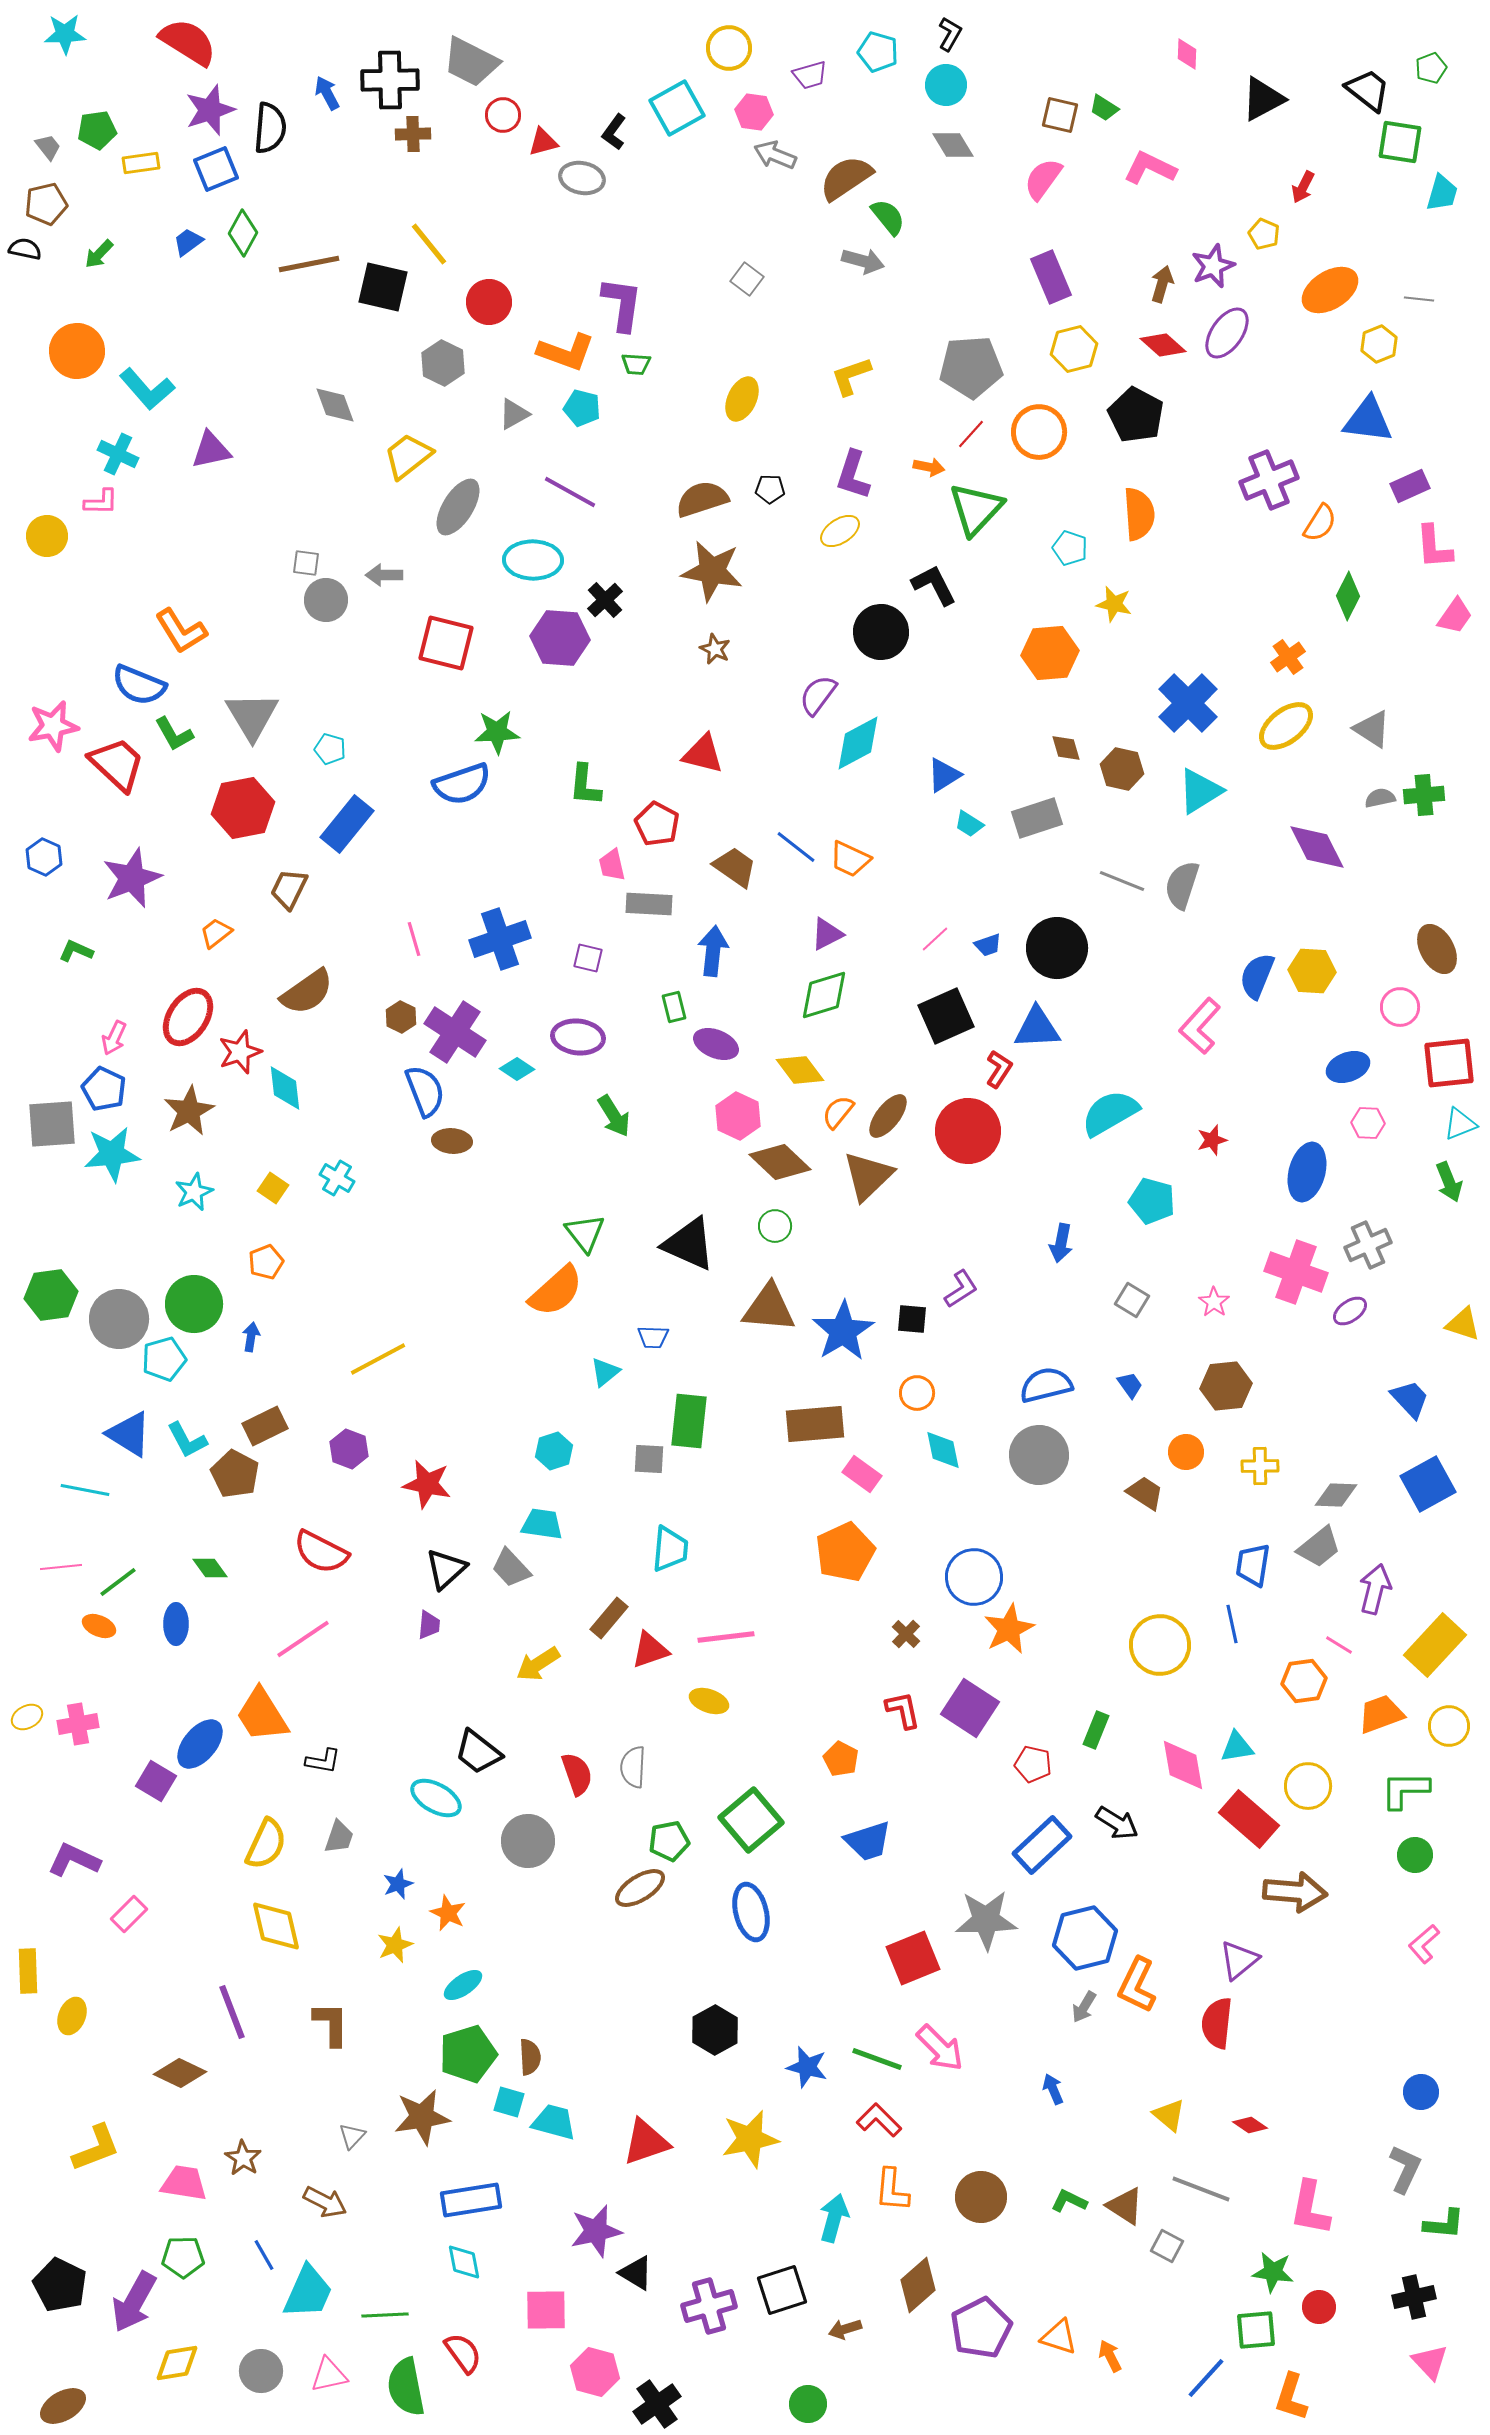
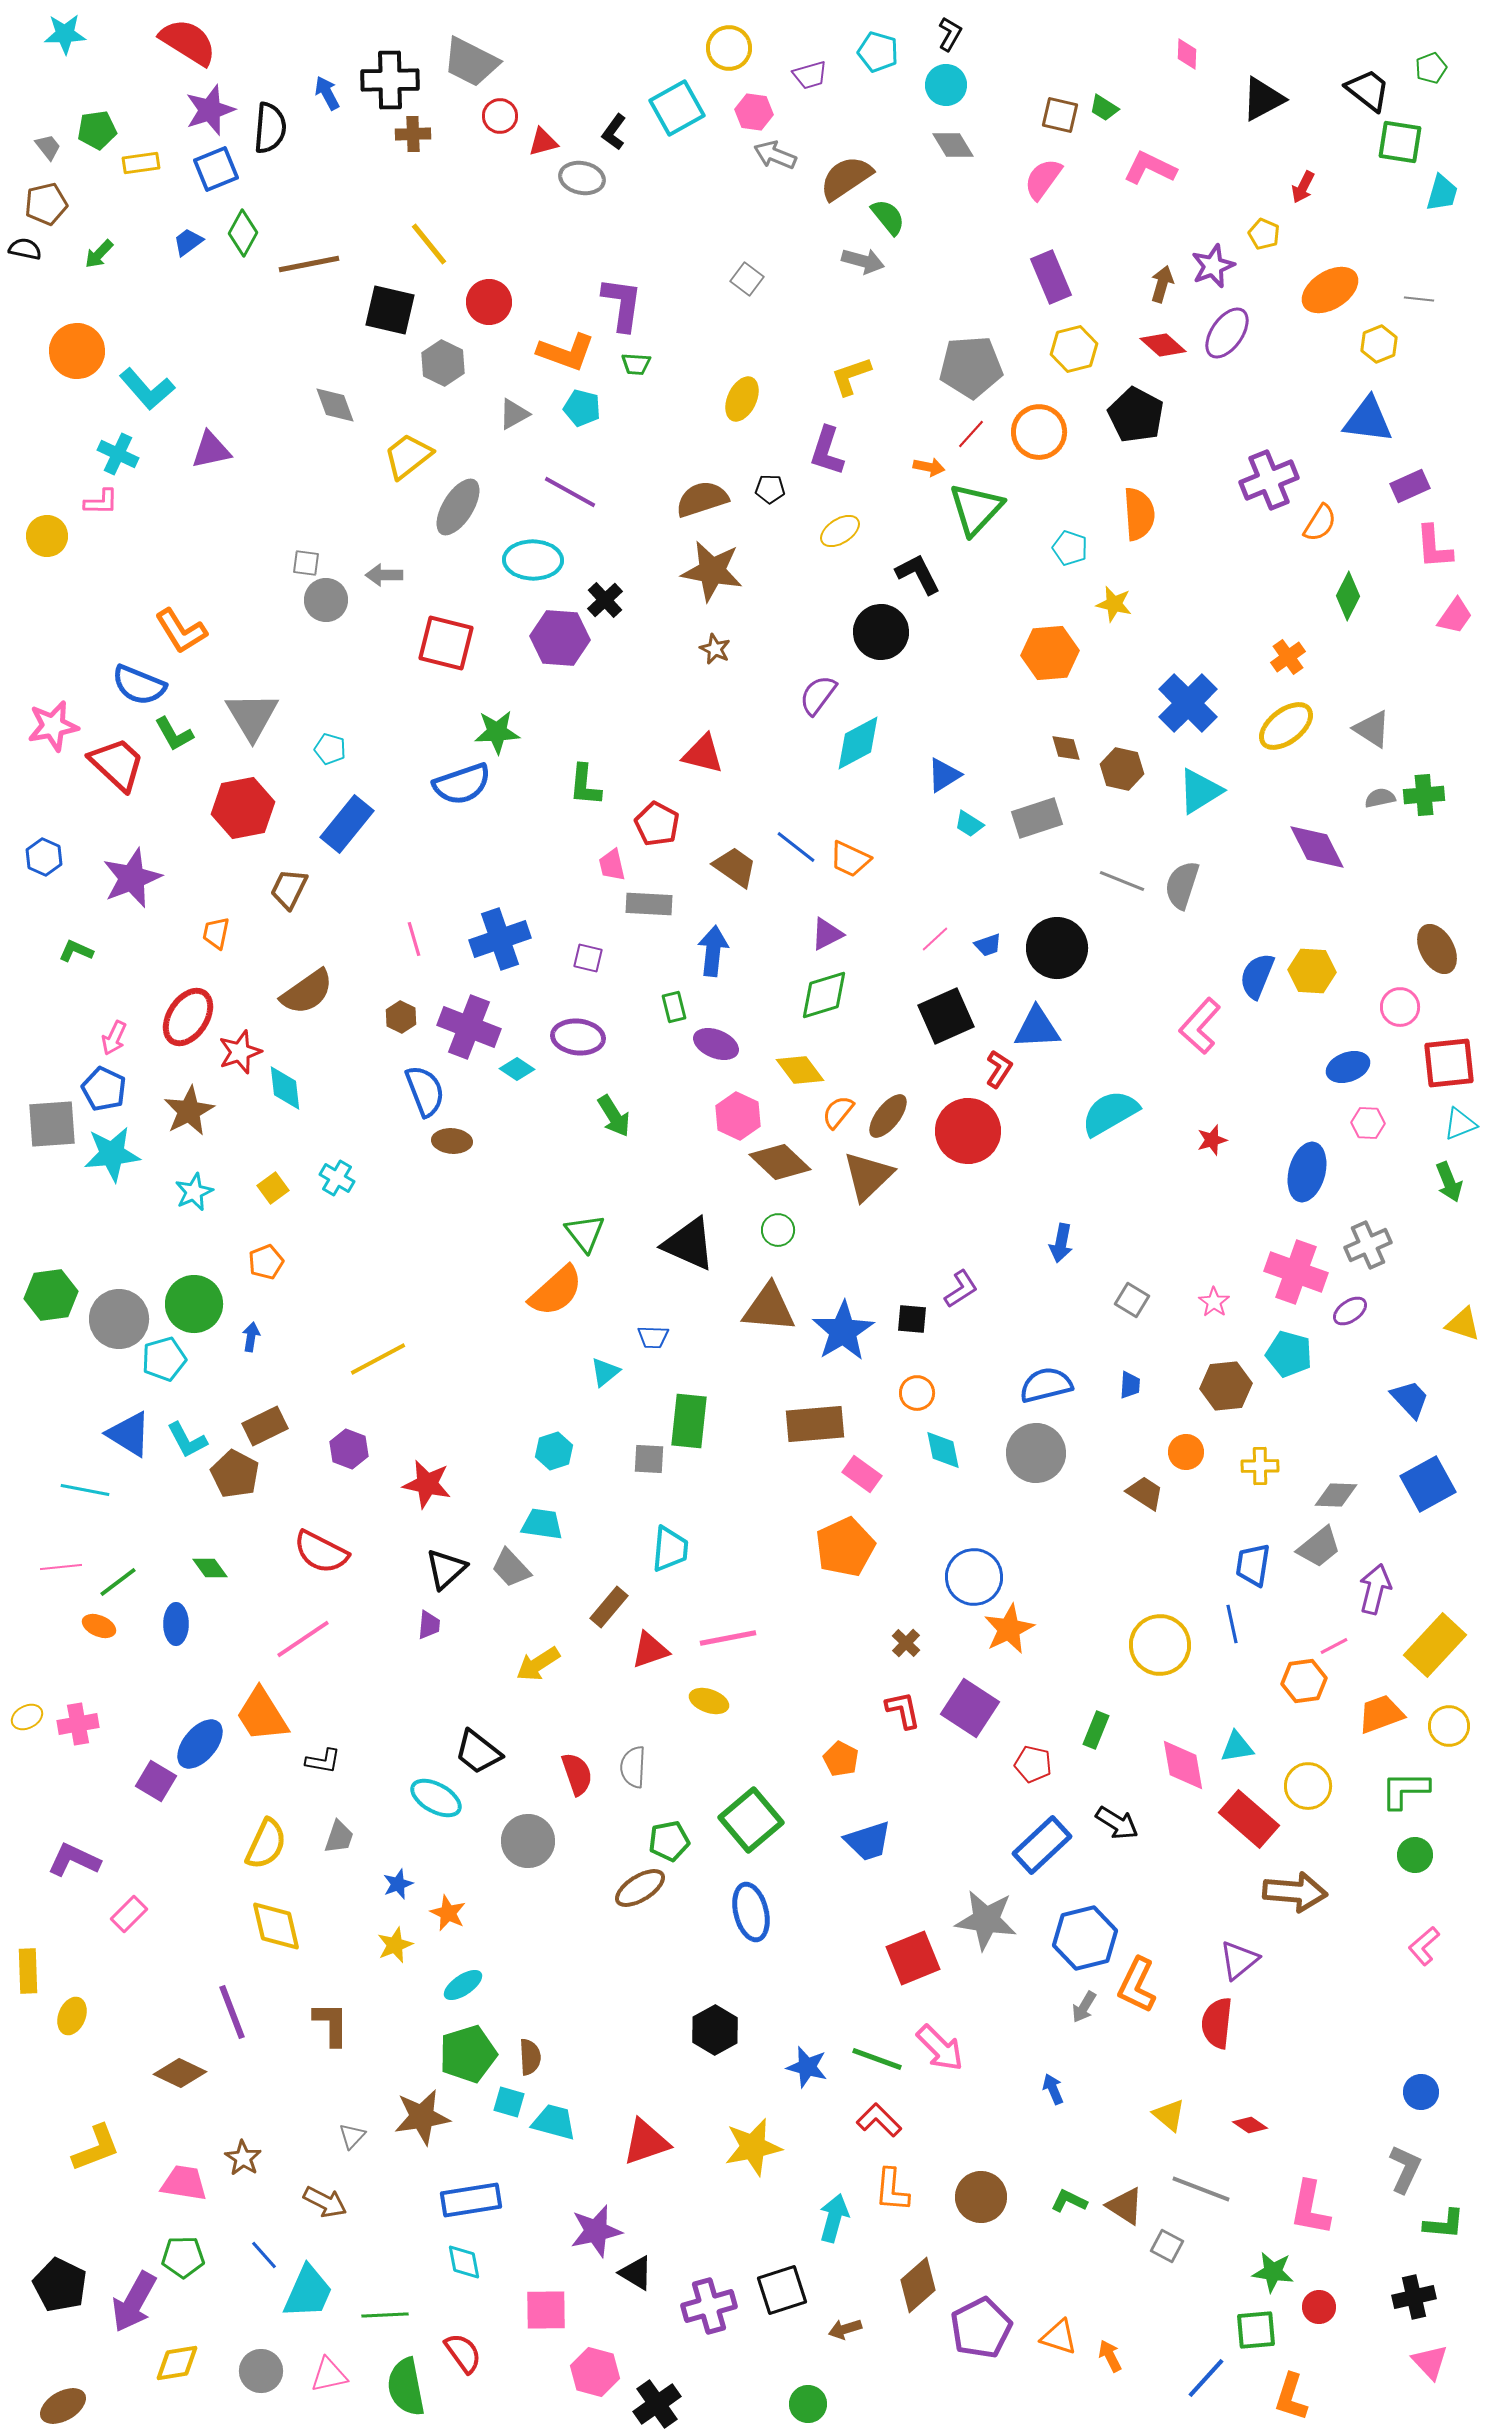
red circle at (503, 115): moved 3 px left, 1 px down
black square at (383, 287): moved 7 px right, 23 px down
purple L-shape at (853, 475): moved 26 px left, 24 px up
black L-shape at (934, 585): moved 16 px left, 11 px up
orange trapezoid at (216, 933): rotated 40 degrees counterclockwise
purple cross at (455, 1032): moved 14 px right, 5 px up; rotated 12 degrees counterclockwise
yellow square at (273, 1188): rotated 20 degrees clockwise
cyan pentagon at (1152, 1201): moved 137 px right, 153 px down
green circle at (775, 1226): moved 3 px right, 4 px down
blue trapezoid at (1130, 1385): rotated 40 degrees clockwise
gray circle at (1039, 1455): moved 3 px left, 2 px up
orange pentagon at (845, 1552): moved 5 px up
brown rectangle at (609, 1618): moved 11 px up
brown cross at (906, 1634): moved 9 px down
pink line at (726, 1637): moved 2 px right, 1 px down; rotated 4 degrees counterclockwise
pink line at (1339, 1645): moved 5 px left, 1 px down; rotated 60 degrees counterclockwise
gray star at (986, 1920): rotated 10 degrees clockwise
pink L-shape at (1424, 1944): moved 2 px down
yellow star at (750, 2139): moved 3 px right, 8 px down
blue line at (264, 2255): rotated 12 degrees counterclockwise
